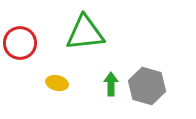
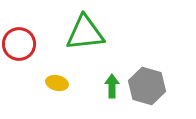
red circle: moved 1 px left, 1 px down
green arrow: moved 1 px right, 2 px down
